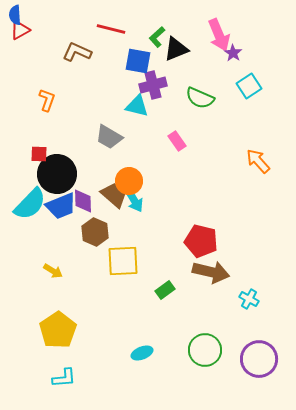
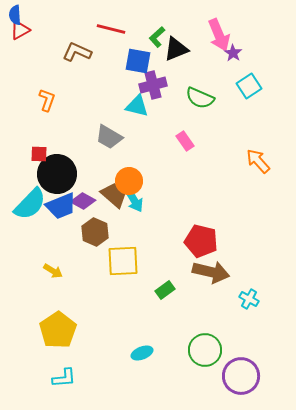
pink rectangle: moved 8 px right
purple diamond: rotated 60 degrees counterclockwise
purple circle: moved 18 px left, 17 px down
